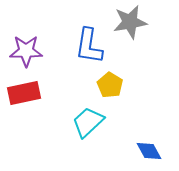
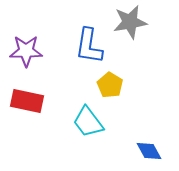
red rectangle: moved 3 px right, 8 px down; rotated 24 degrees clockwise
cyan trapezoid: rotated 84 degrees counterclockwise
